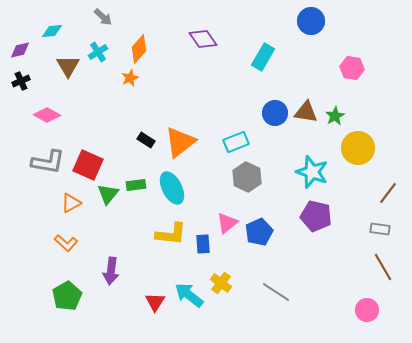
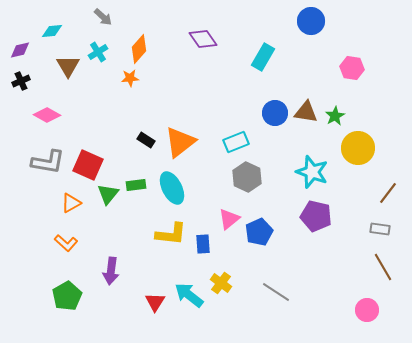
orange star at (130, 78): rotated 18 degrees clockwise
pink triangle at (227, 223): moved 2 px right, 4 px up
